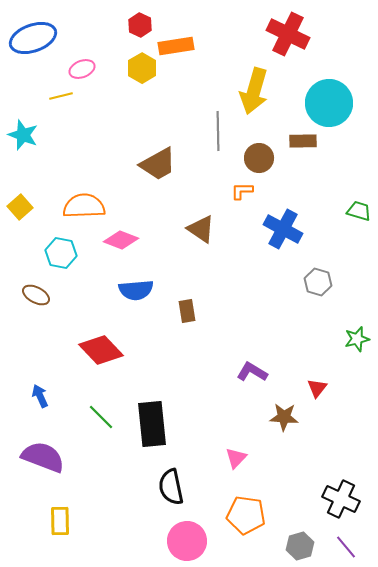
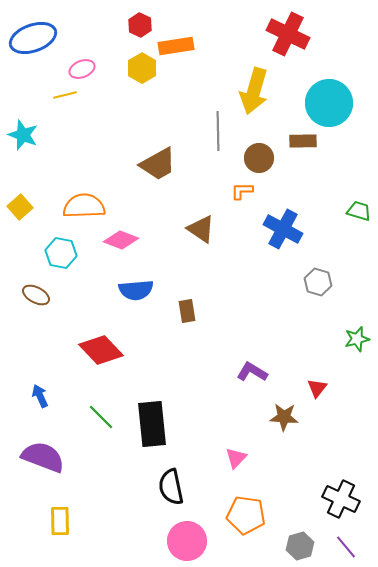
yellow line at (61, 96): moved 4 px right, 1 px up
